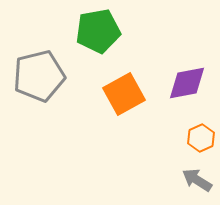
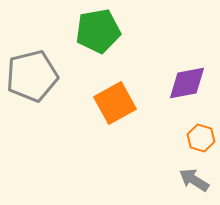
gray pentagon: moved 7 px left
orange square: moved 9 px left, 9 px down
orange hexagon: rotated 20 degrees counterclockwise
gray arrow: moved 3 px left
